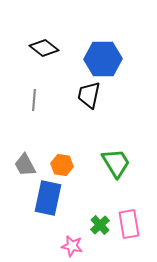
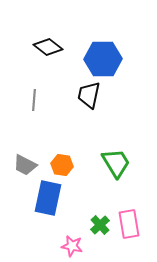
black diamond: moved 4 px right, 1 px up
gray trapezoid: rotated 35 degrees counterclockwise
